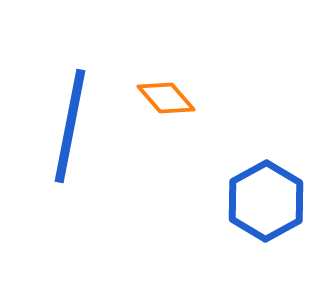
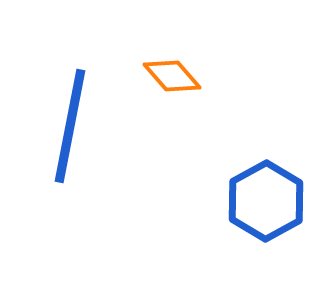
orange diamond: moved 6 px right, 22 px up
